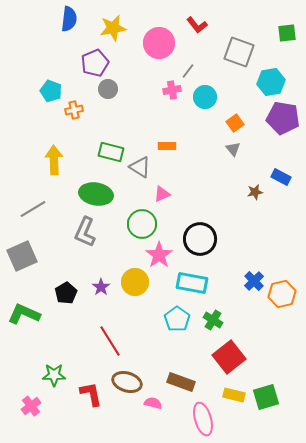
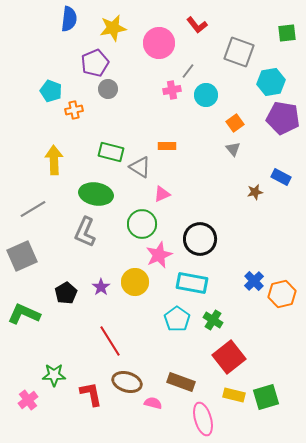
cyan circle at (205, 97): moved 1 px right, 2 px up
pink star at (159, 255): rotated 12 degrees clockwise
pink cross at (31, 406): moved 3 px left, 6 px up
